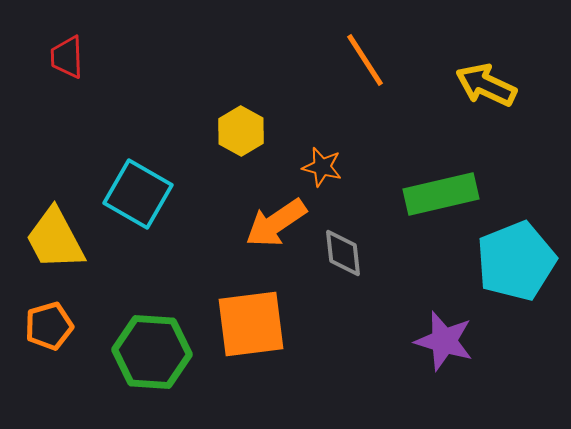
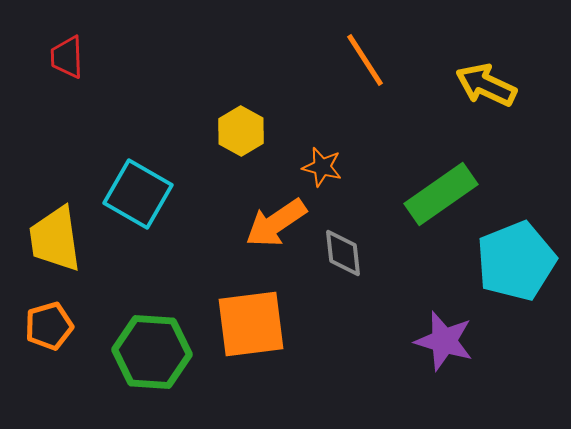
green rectangle: rotated 22 degrees counterclockwise
yellow trapezoid: rotated 20 degrees clockwise
